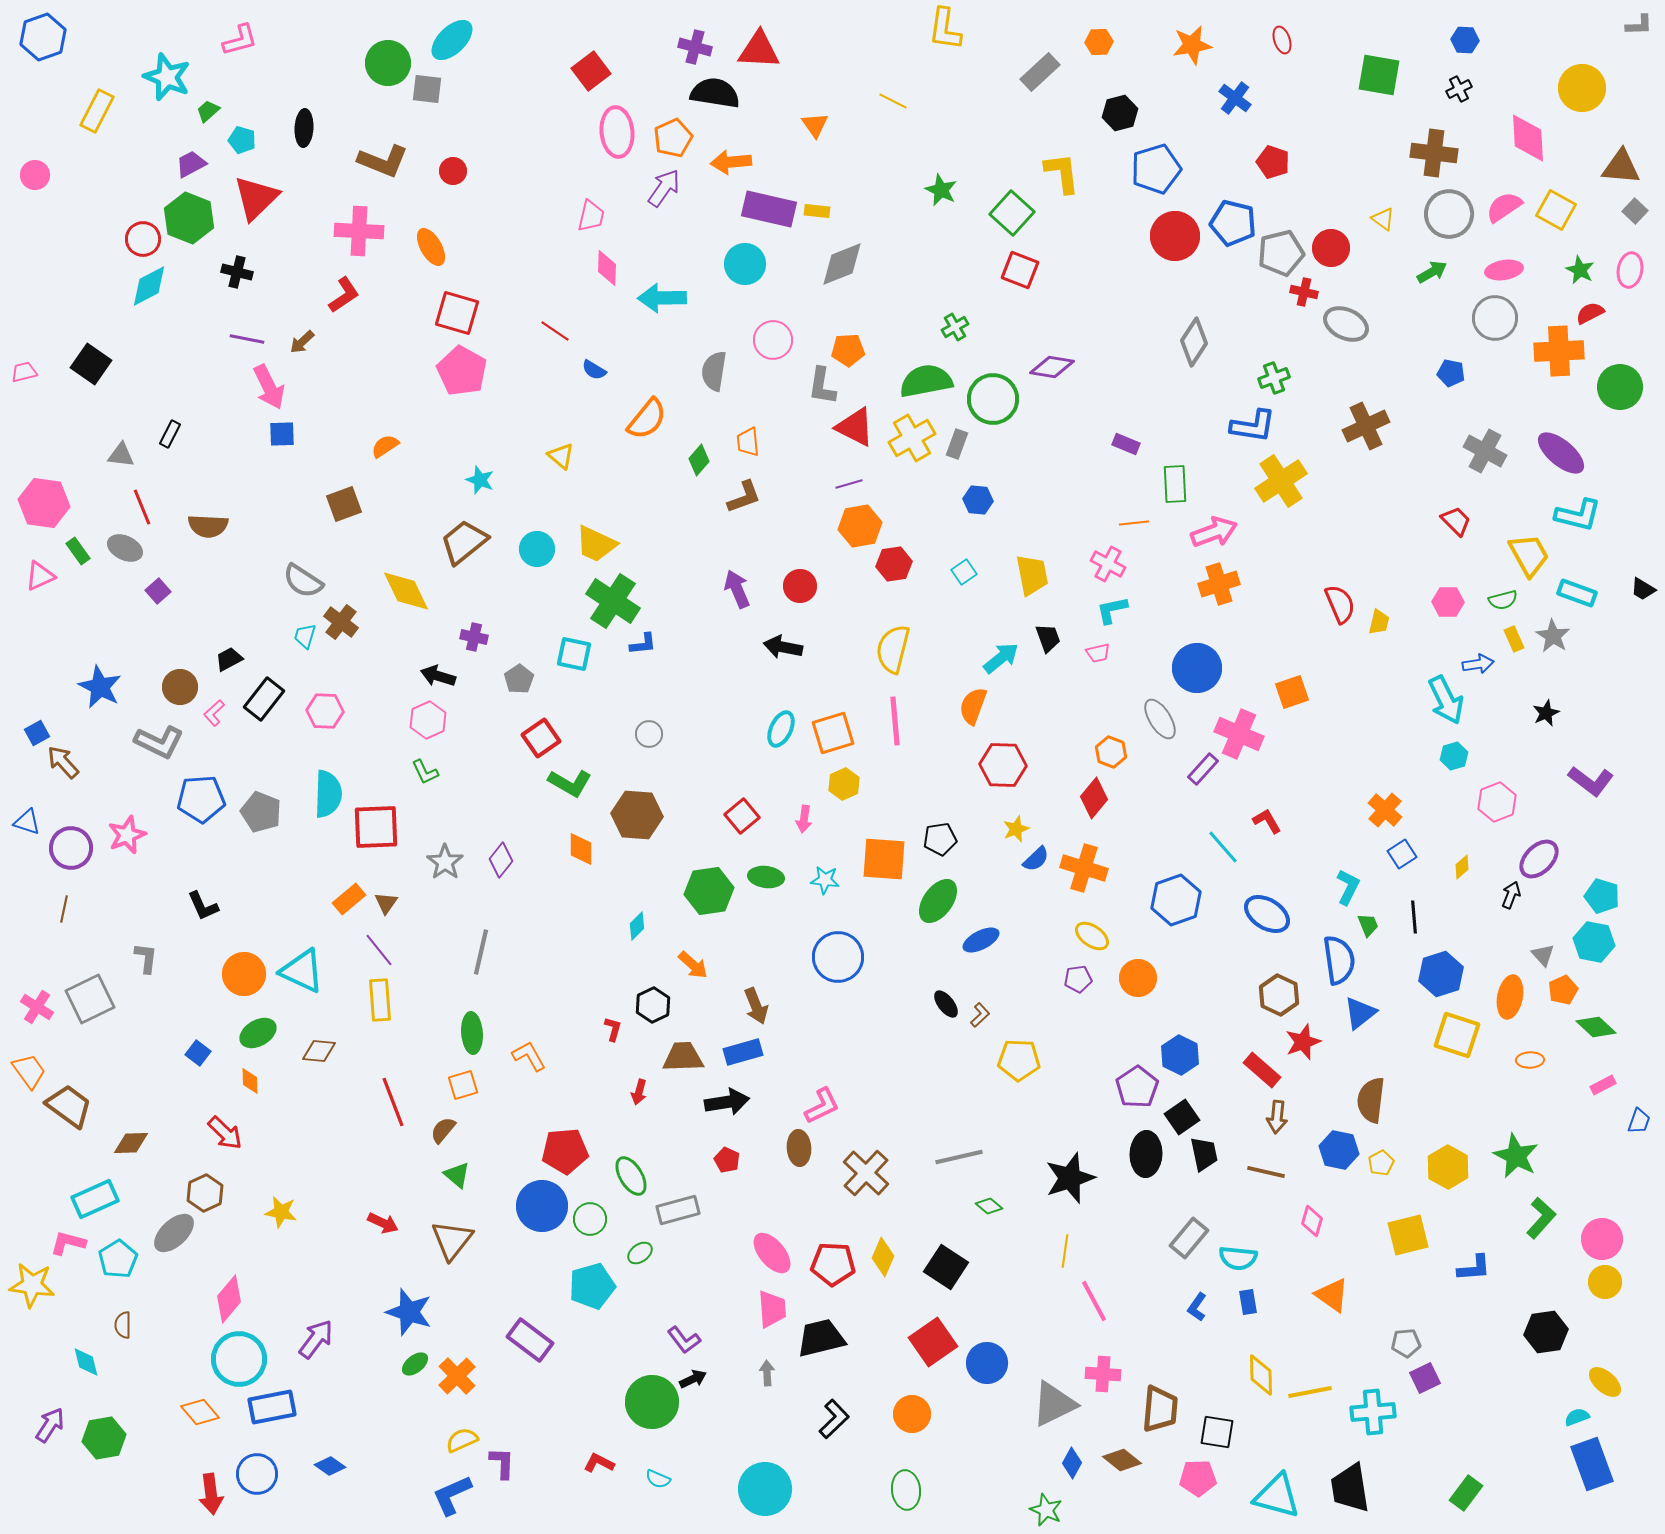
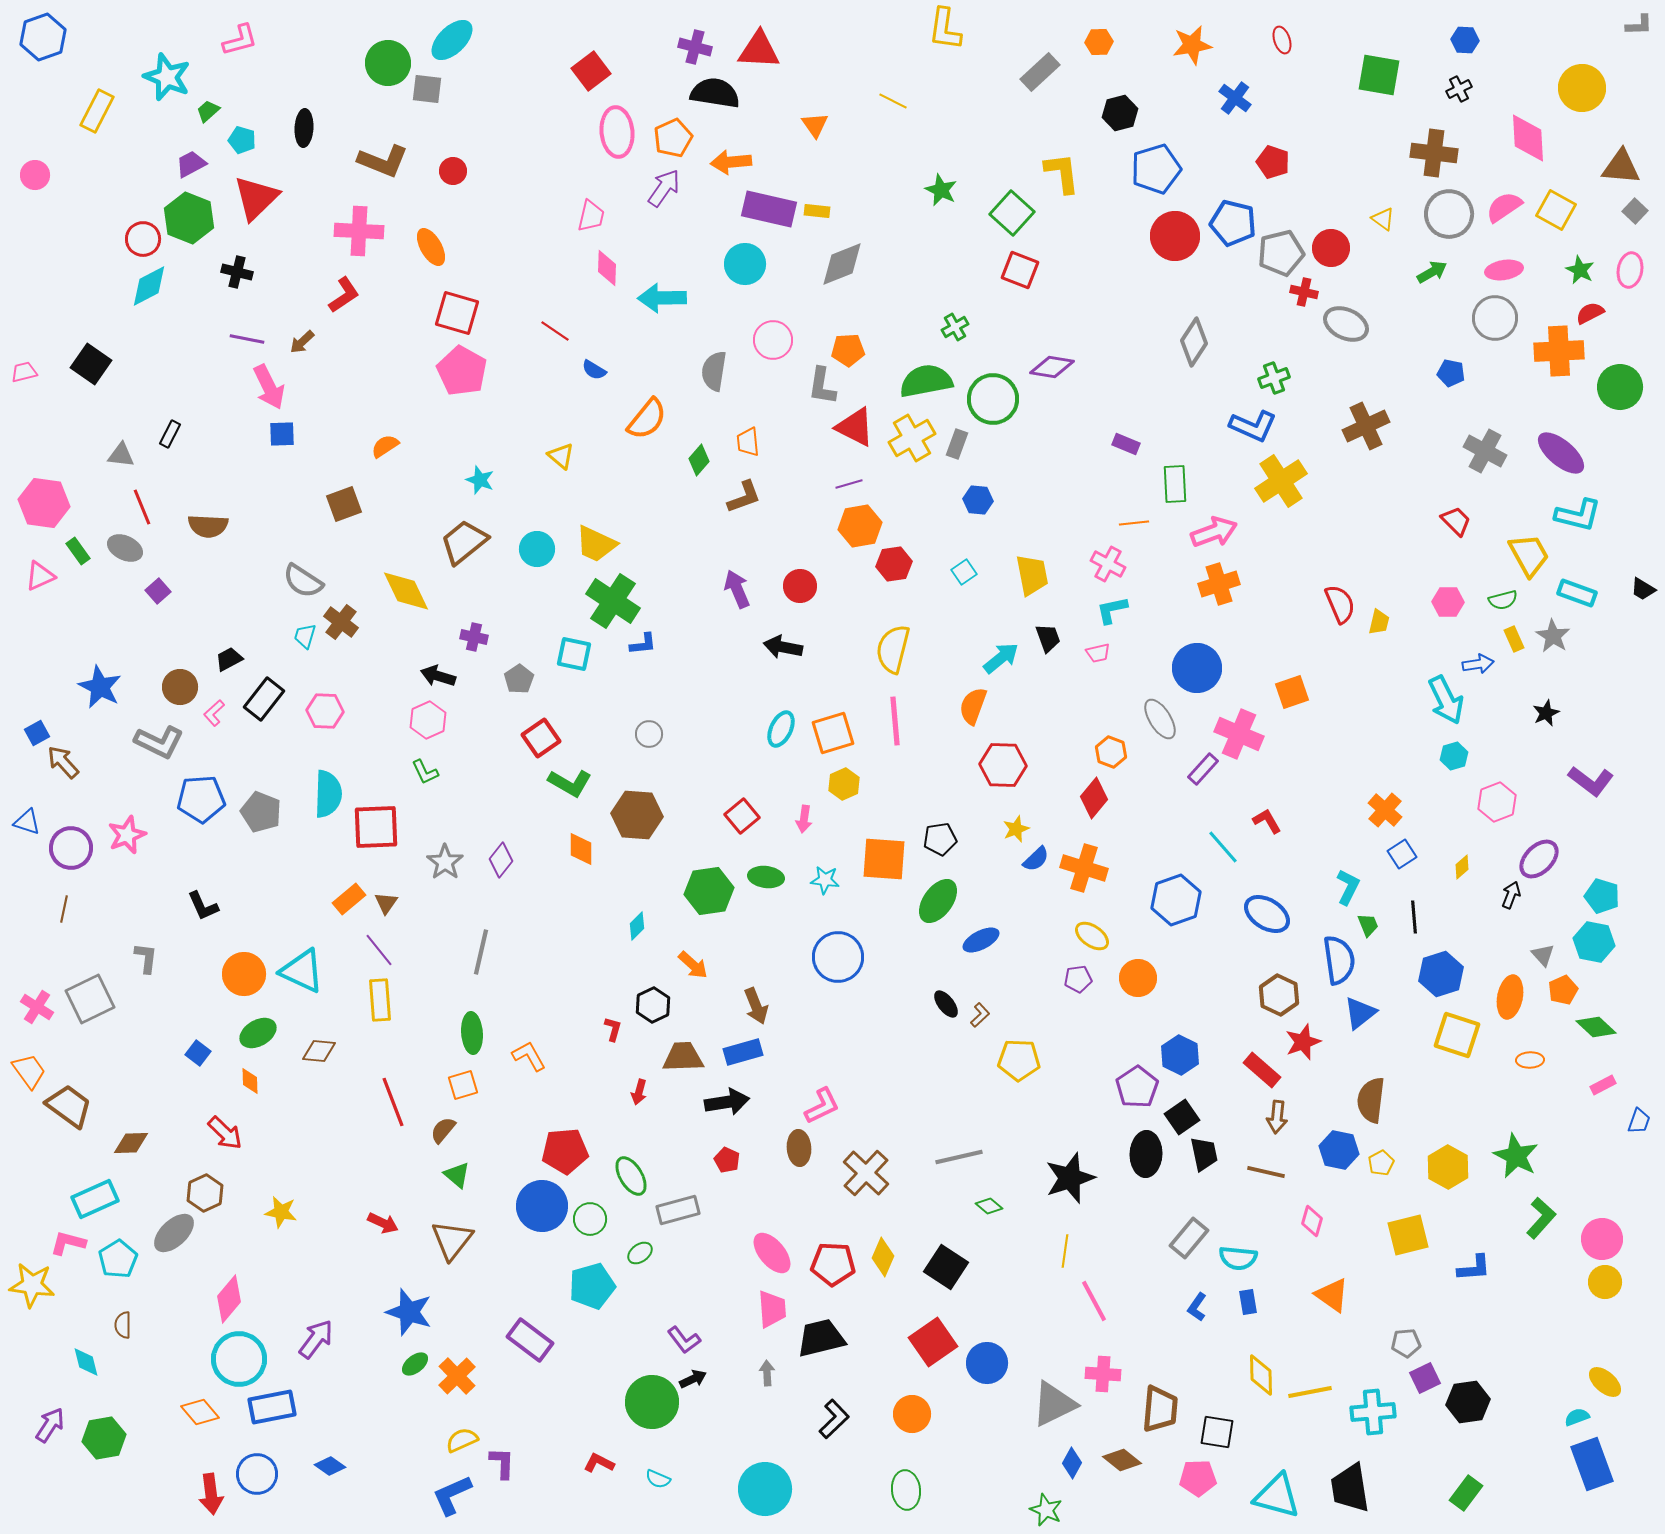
blue L-shape at (1253, 426): rotated 15 degrees clockwise
black hexagon at (1546, 1332): moved 78 px left, 70 px down
